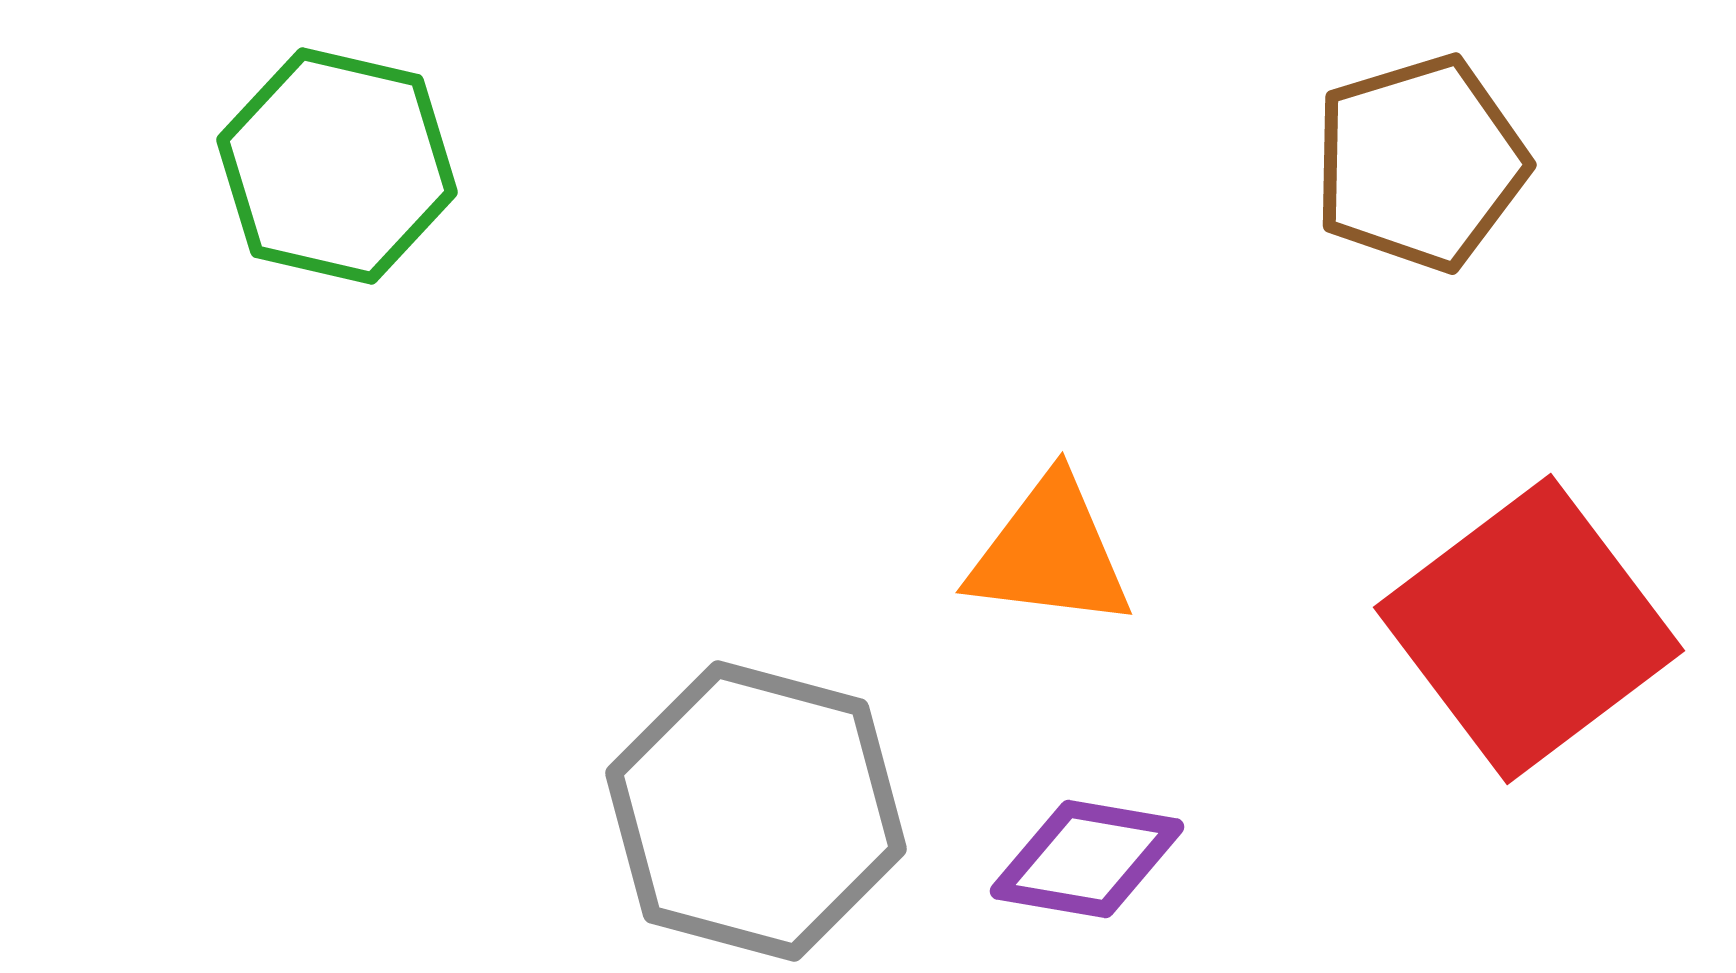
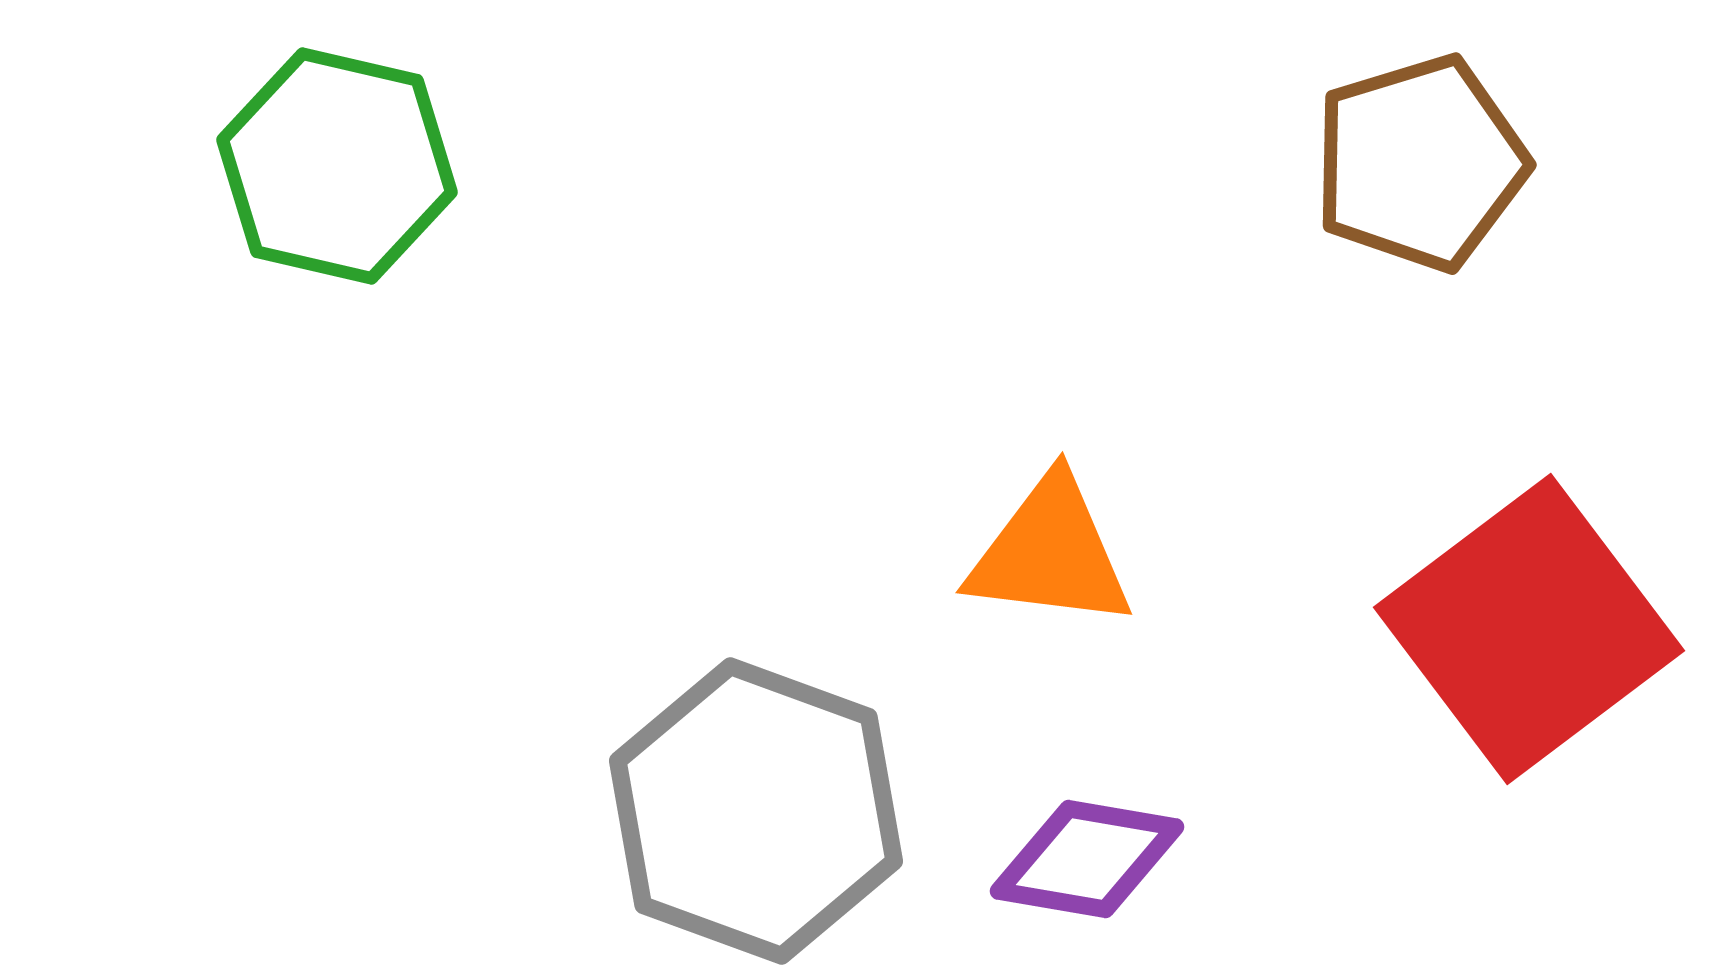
gray hexagon: rotated 5 degrees clockwise
